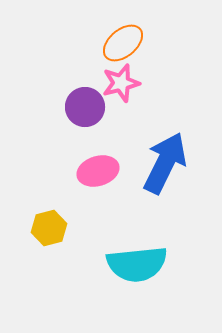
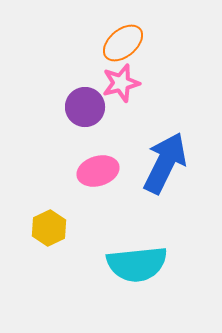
yellow hexagon: rotated 12 degrees counterclockwise
